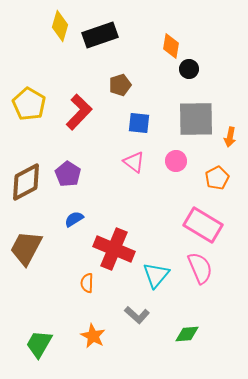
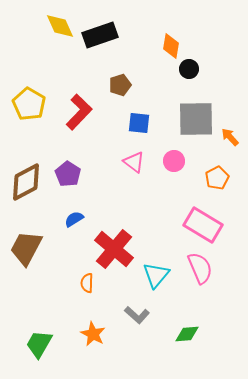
yellow diamond: rotated 40 degrees counterclockwise
orange arrow: rotated 126 degrees clockwise
pink circle: moved 2 px left
red cross: rotated 18 degrees clockwise
orange star: moved 2 px up
